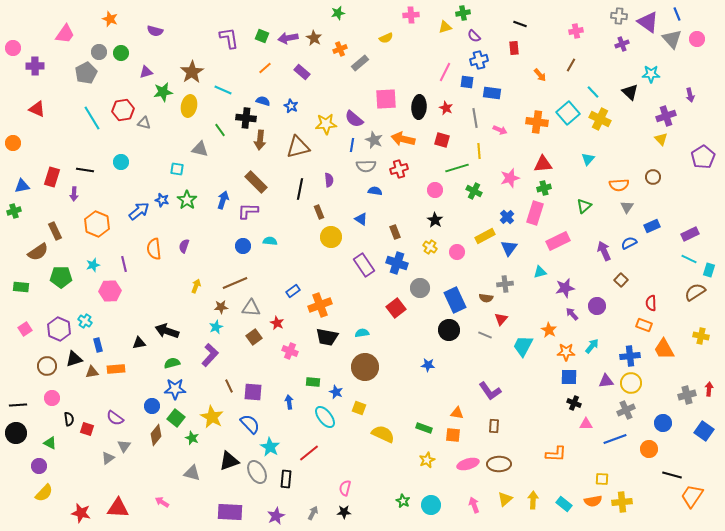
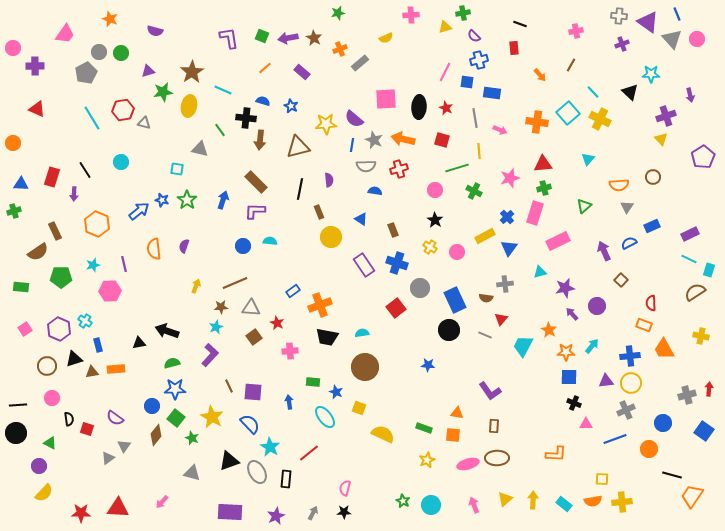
purple triangle at (146, 72): moved 2 px right, 1 px up
black line at (85, 170): rotated 48 degrees clockwise
blue triangle at (22, 186): moved 1 px left, 2 px up; rotated 14 degrees clockwise
purple L-shape at (248, 211): moved 7 px right
brown rectangle at (395, 232): moved 2 px left, 2 px up
pink cross at (290, 351): rotated 28 degrees counterclockwise
brown ellipse at (499, 464): moved 2 px left, 6 px up
pink arrow at (162, 502): rotated 80 degrees counterclockwise
red star at (81, 513): rotated 12 degrees counterclockwise
